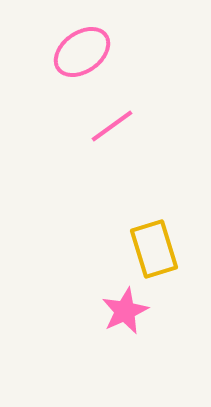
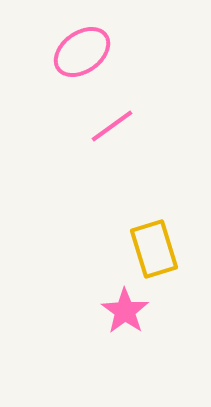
pink star: rotated 12 degrees counterclockwise
